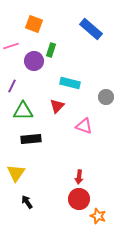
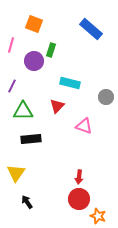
pink line: moved 1 px up; rotated 56 degrees counterclockwise
